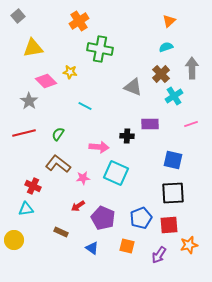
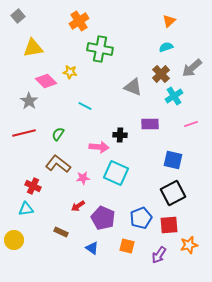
gray arrow: rotated 130 degrees counterclockwise
black cross: moved 7 px left, 1 px up
black square: rotated 25 degrees counterclockwise
